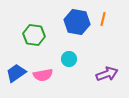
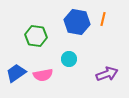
green hexagon: moved 2 px right, 1 px down
